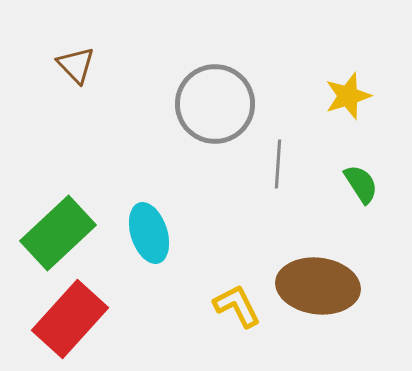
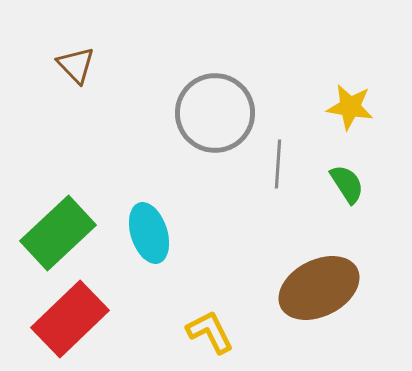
yellow star: moved 2 px right, 11 px down; rotated 27 degrees clockwise
gray circle: moved 9 px down
green semicircle: moved 14 px left
brown ellipse: moved 1 px right, 2 px down; rotated 34 degrees counterclockwise
yellow L-shape: moved 27 px left, 26 px down
red rectangle: rotated 4 degrees clockwise
